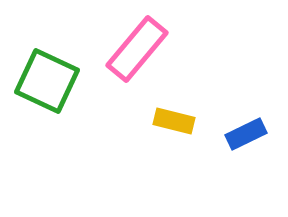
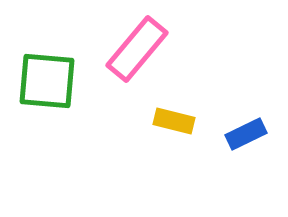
green square: rotated 20 degrees counterclockwise
